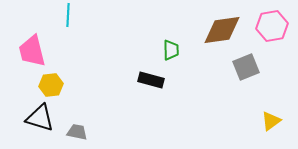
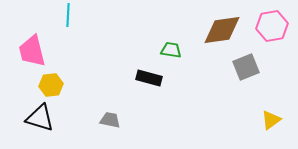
green trapezoid: rotated 80 degrees counterclockwise
black rectangle: moved 2 px left, 2 px up
yellow triangle: moved 1 px up
gray trapezoid: moved 33 px right, 12 px up
